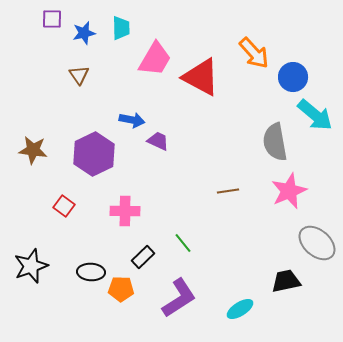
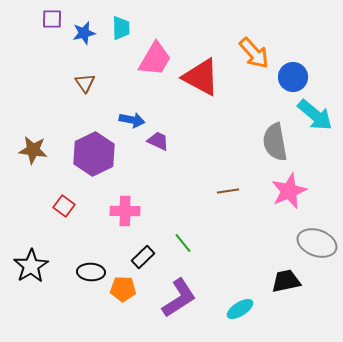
brown triangle: moved 6 px right, 8 px down
gray ellipse: rotated 21 degrees counterclockwise
black star: rotated 12 degrees counterclockwise
orange pentagon: moved 2 px right
